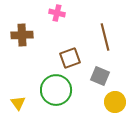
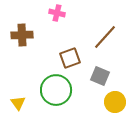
brown line: rotated 56 degrees clockwise
